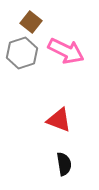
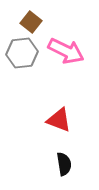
gray hexagon: rotated 12 degrees clockwise
